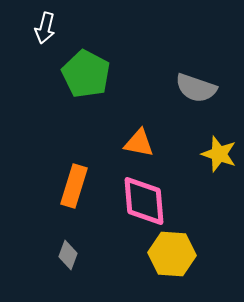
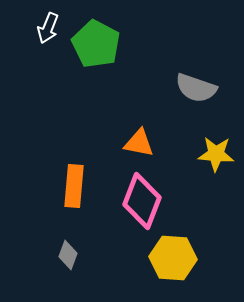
white arrow: moved 3 px right; rotated 8 degrees clockwise
green pentagon: moved 10 px right, 30 px up
yellow star: moved 3 px left; rotated 15 degrees counterclockwise
orange rectangle: rotated 12 degrees counterclockwise
pink diamond: moved 2 px left; rotated 26 degrees clockwise
yellow hexagon: moved 1 px right, 4 px down
